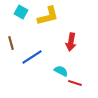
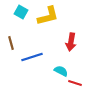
blue line: rotated 15 degrees clockwise
